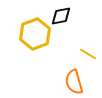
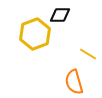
black diamond: moved 1 px left, 1 px up; rotated 10 degrees clockwise
